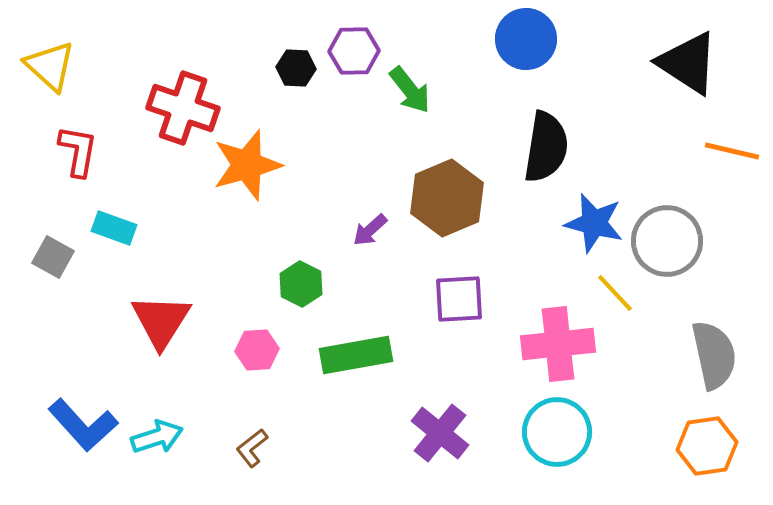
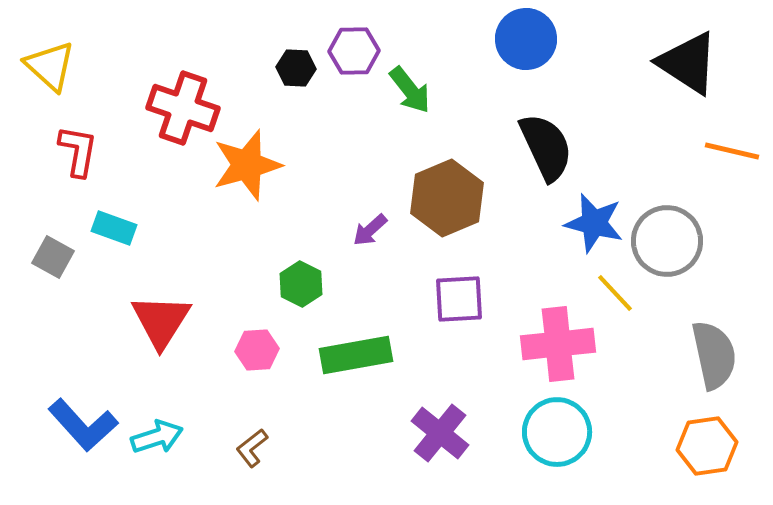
black semicircle: rotated 34 degrees counterclockwise
